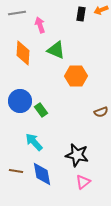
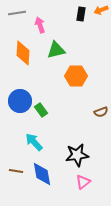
green triangle: rotated 36 degrees counterclockwise
black star: rotated 20 degrees counterclockwise
